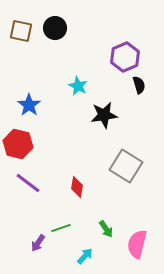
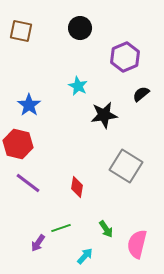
black circle: moved 25 px right
black semicircle: moved 2 px right, 9 px down; rotated 114 degrees counterclockwise
